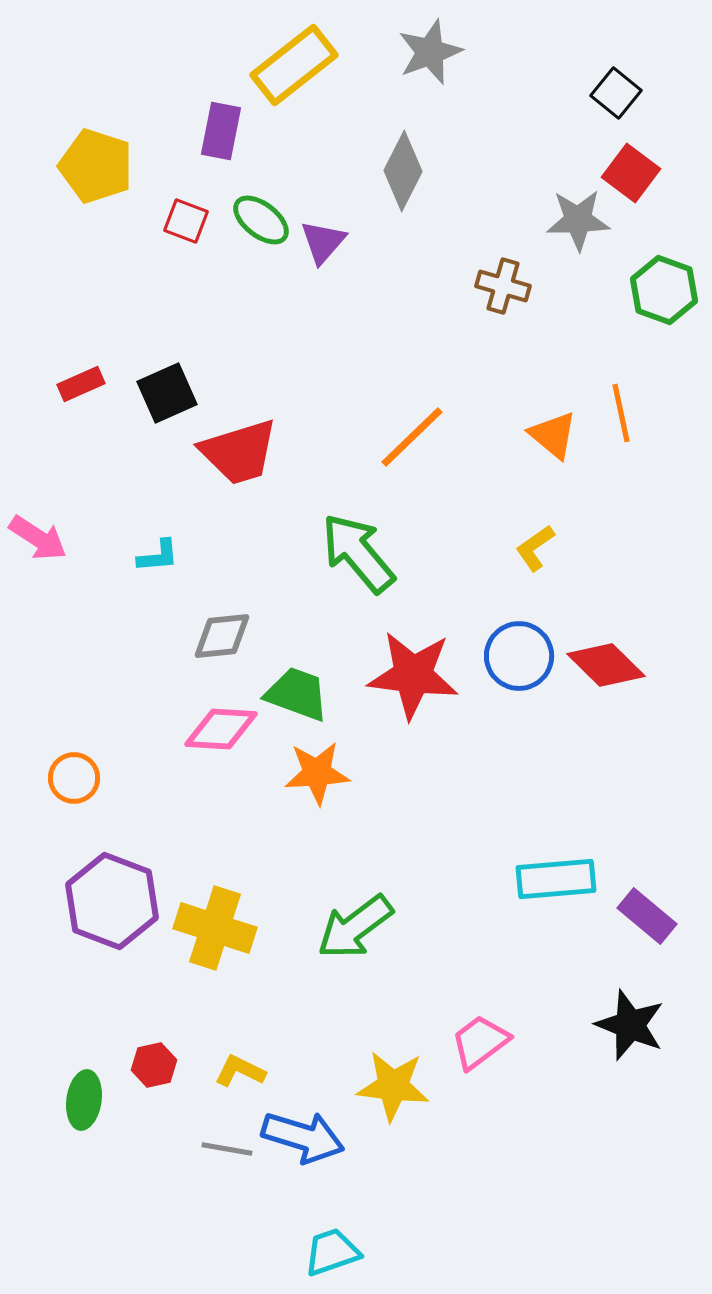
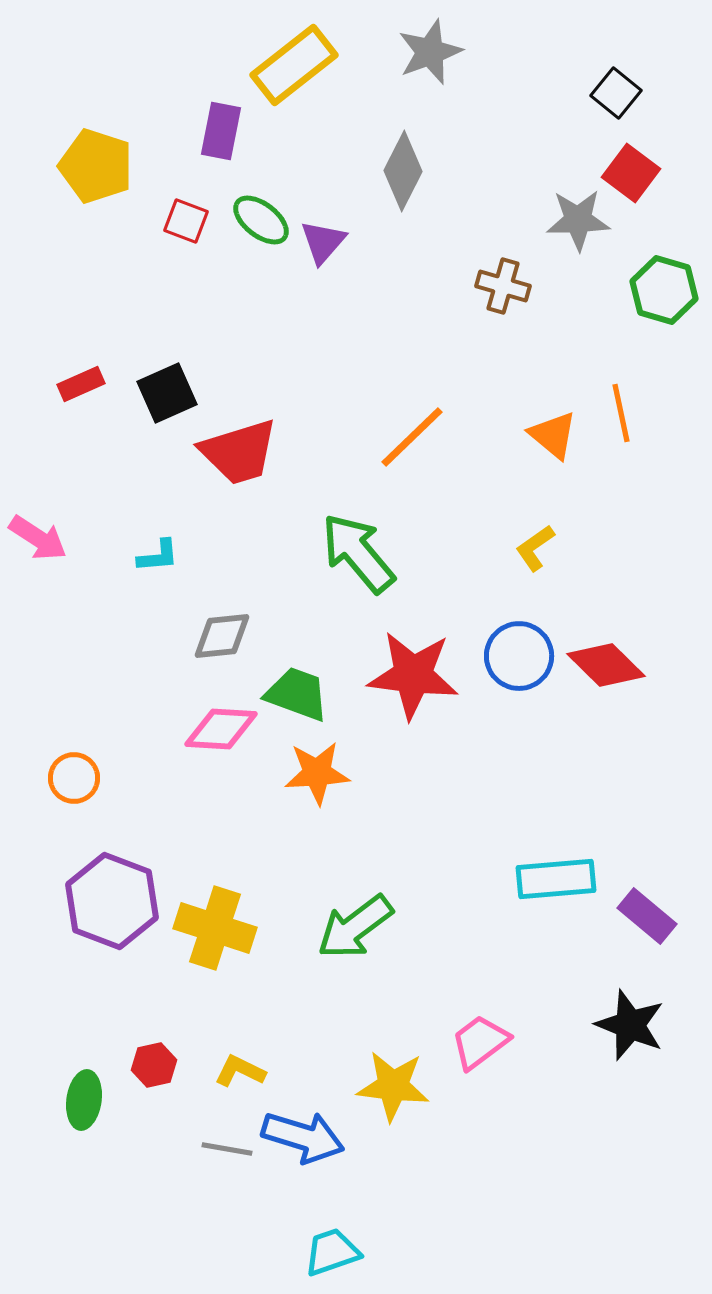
green hexagon at (664, 290): rotated 4 degrees counterclockwise
